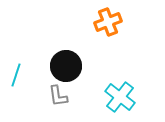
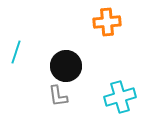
orange cross: moved 1 px left; rotated 16 degrees clockwise
cyan line: moved 23 px up
cyan cross: rotated 36 degrees clockwise
